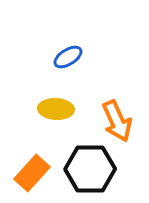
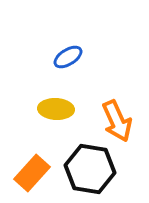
black hexagon: rotated 9 degrees clockwise
